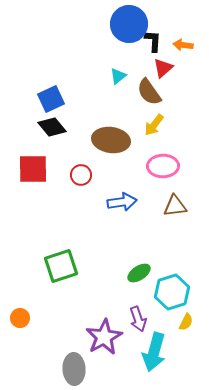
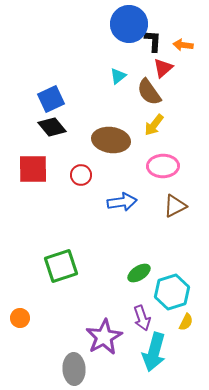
brown triangle: rotated 20 degrees counterclockwise
purple arrow: moved 4 px right, 1 px up
